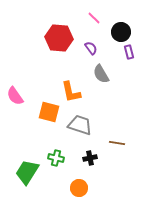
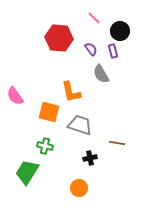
black circle: moved 1 px left, 1 px up
purple semicircle: moved 1 px down
purple rectangle: moved 16 px left, 1 px up
green cross: moved 11 px left, 12 px up
